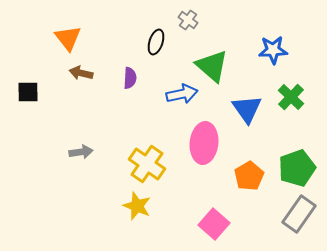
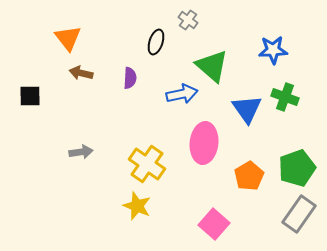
black square: moved 2 px right, 4 px down
green cross: moved 6 px left; rotated 24 degrees counterclockwise
